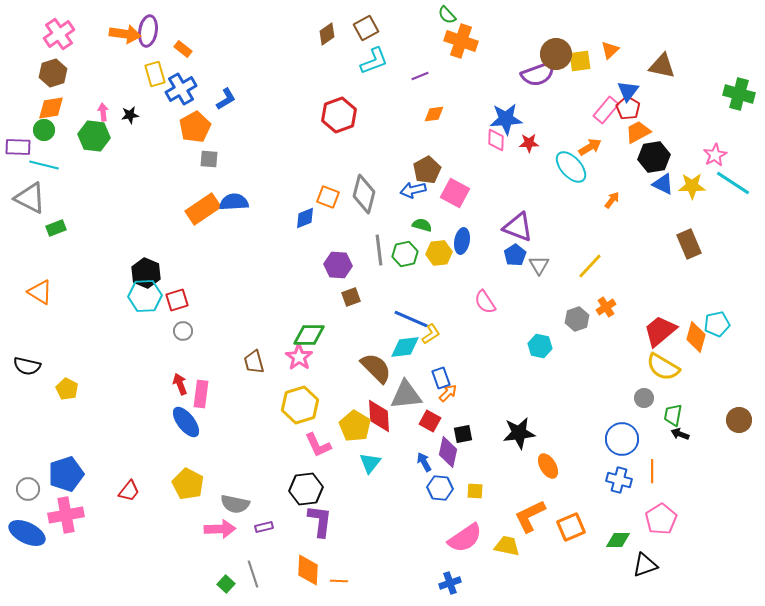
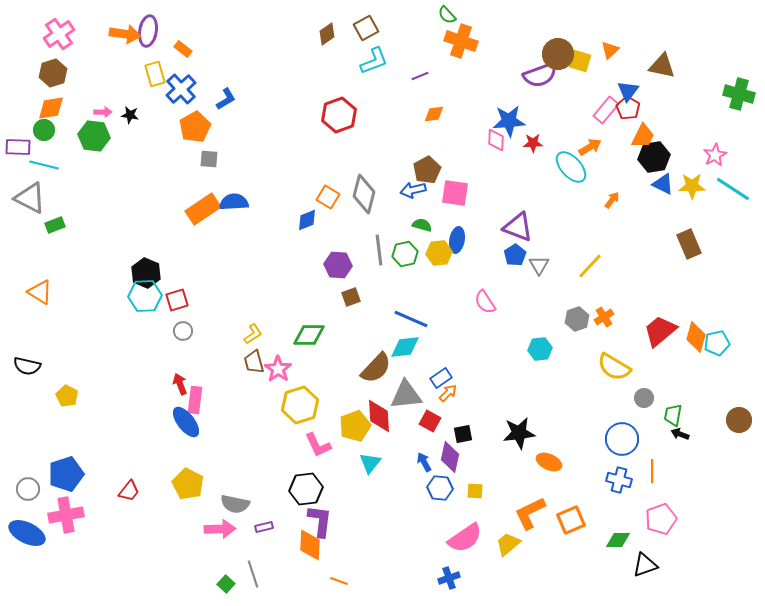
brown circle at (556, 54): moved 2 px right
yellow square at (580, 61): rotated 25 degrees clockwise
purple semicircle at (538, 74): moved 2 px right, 1 px down
blue cross at (181, 89): rotated 12 degrees counterclockwise
pink arrow at (103, 112): rotated 96 degrees clockwise
black star at (130, 115): rotated 18 degrees clockwise
blue star at (506, 119): moved 3 px right, 2 px down
orange trapezoid at (638, 132): moved 5 px right, 4 px down; rotated 144 degrees clockwise
red star at (529, 143): moved 4 px right
cyan line at (733, 183): moved 6 px down
pink square at (455, 193): rotated 20 degrees counterclockwise
orange square at (328, 197): rotated 10 degrees clockwise
blue diamond at (305, 218): moved 2 px right, 2 px down
green rectangle at (56, 228): moved 1 px left, 3 px up
blue ellipse at (462, 241): moved 5 px left, 1 px up
orange cross at (606, 307): moved 2 px left, 10 px down
cyan pentagon at (717, 324): moved 19 px down
yellow L-shape at (431, 334): moved 178 px left
cyan hexagon at (540, 346): moved 3 px down; rotated 20 degrees counterclockwise
pink star at (299, 357): moved 21 px left, 12 px down
yellow semicircle at (663, 367): moved 49 px left
brown semicircle at (376, 368): rotated 88 degrees clockwise
blue rectangle at (441, 378): rotated 75 degrees clockwise
yellow pentagon at (67, 389): moved 7 px down
pink rectangle at (201, 394): moved 6 px left, 6 px down
yellow pentagon at (355, 426): rotated 20 degrees clockwise
purple diamond at (448, 452): moved 2 px right, 5 px down
orange ellipse at (548, 466): moved 1 px right, 4 px up; rotated 35 degrees counterclockwise
orange L-shape at (530, 516): moved 3 px up
pink pentagon at (661, 519): rotated 12 degrees clockwise
orange square at (571, 527): moved 7 px up
yellow trapezoid at (507, 546): moved 1 px right, 2 px up; rotated 52 degrees counterclockwise
orange diamond at (308, 570): moved 2 px right, 25 px up
orange line at (339, 581): rotated 18 degrees clockwise
blue cross at (450, 583): moved 1 px left, 5 px up
